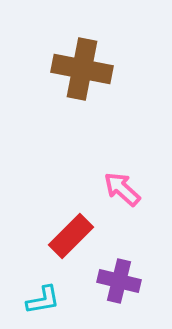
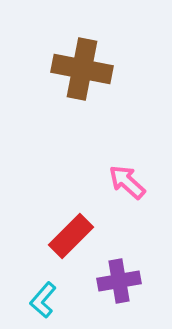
pink arrow: moved 5 px right, 7 px up
purple cross: rotated 24 degrees counterclockwise
cyan L-shape: rotated 141 degrees clockwise
